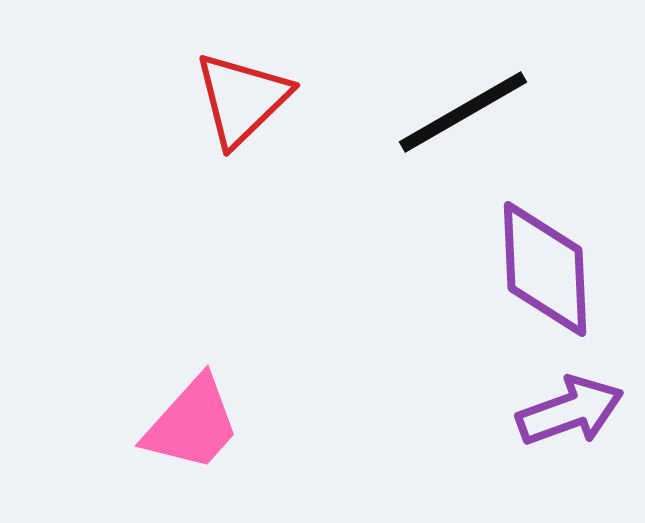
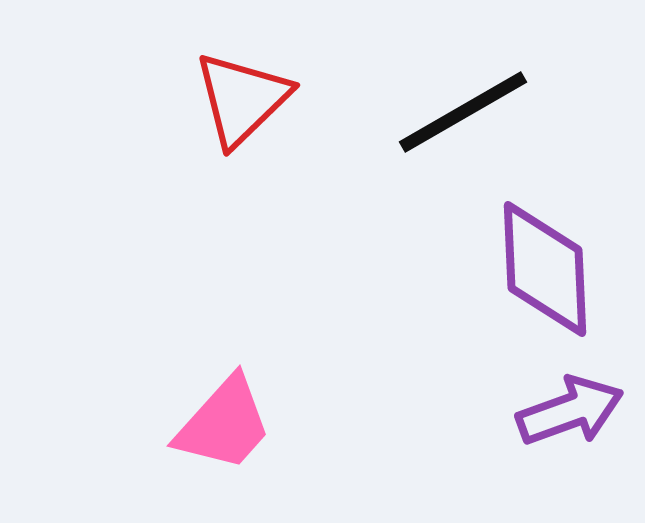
pink trapezoid: moved 32 px right
